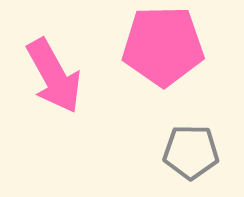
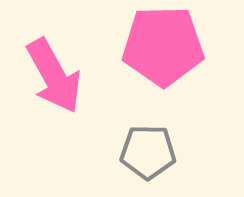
gray pentagon: moved 43 px left
